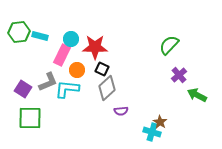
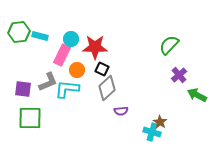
purple square: rotated 24 degrees counterclockwise
